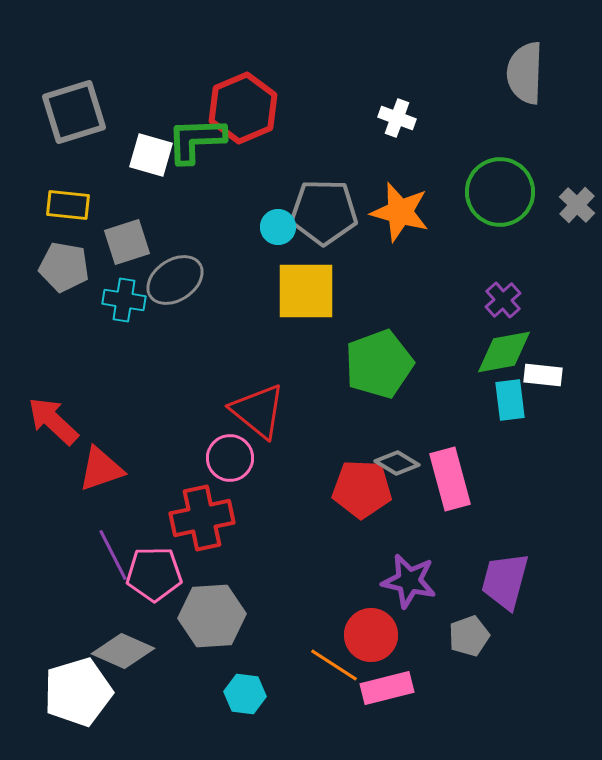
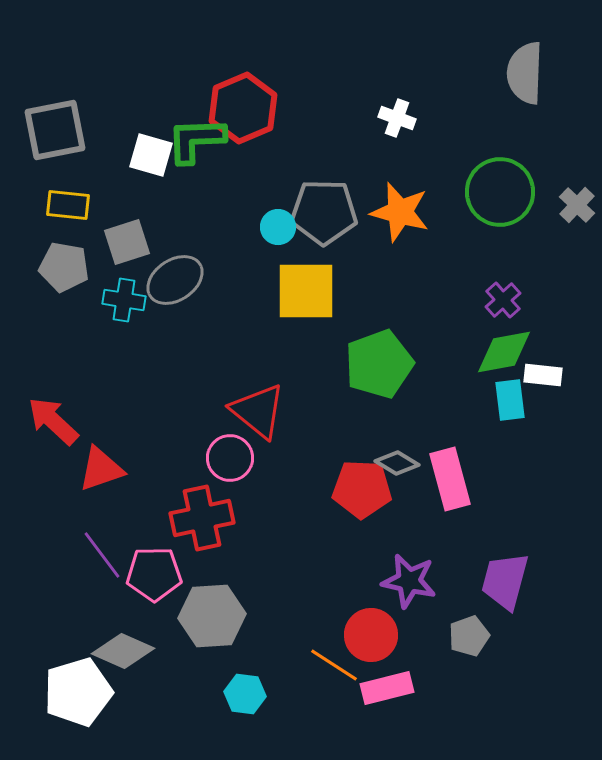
gray square at (74, 112): moved 19 px left, 18 px down; rotated 6 degrees clockwise
purple line at (113, 555): moved 11 px left; rotated 10 degrees counterclockwise
